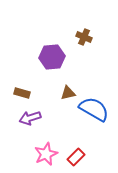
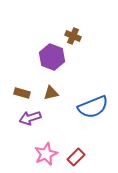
brown cross: moved 11 px left, 1 px up
purple hexagon: rotated 25 degrees clockwise
brown triangle: moved 17 px left
blue semicircle: moved 1 px left, 2 px up; rotated 128 degrees clockwise
